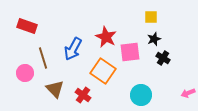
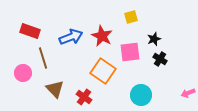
yellow square: moved 20 px left; rotated 16 degrees counterclockwise
red rectangle: moved 3 px right, 5 px down
red star: moved 4 px left, 1 px up
blue arrow: moved 2 px left, 12 px up; rotated 140 degrees counterclockwise
black cross: moved 3 px left, 1 px down
pink circle: moved 2 px left
red cross: moved 1 px right, 2 px down
